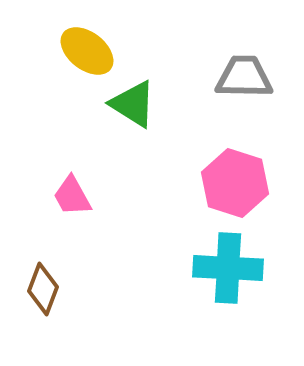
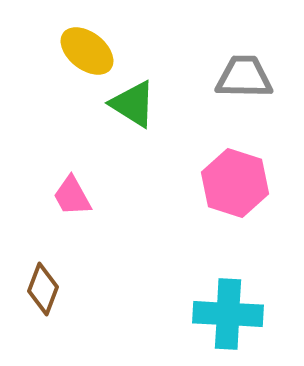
cyan cross: moved 46 px down
